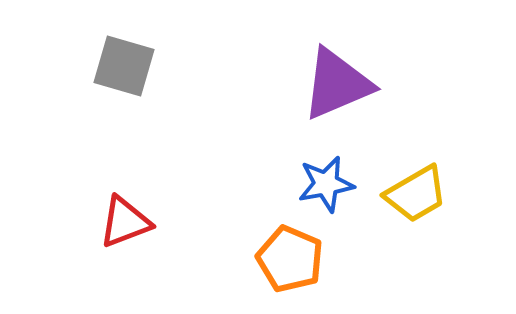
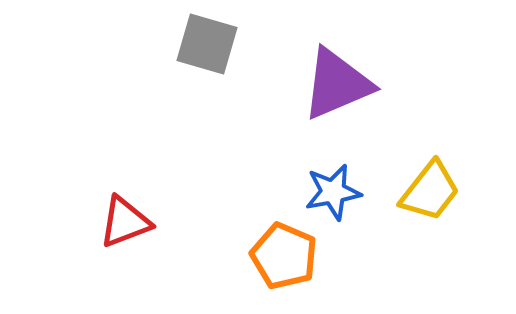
gray square: moved 83 px right, 22 px up
blue star: moved 7 px right, 8 px down
yellow trapezoid: moved 14 px right, 3 px up; rotated 22 degrees counterclockwise
orange pentagon: moved 6 px left, 3 px up
